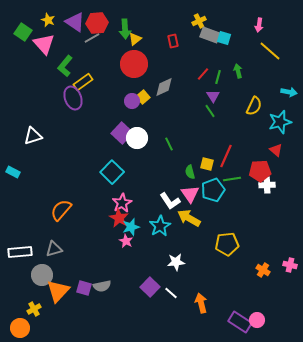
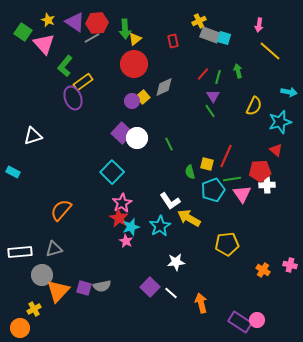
pink triangle at (190, 194): moved 52 px right
